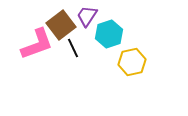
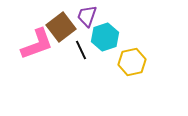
purple trapezoid: rotated 15 degrees counterclockwise
brown square: moved 2 px down
cyan hexagon: moved 4 px left, 3 px down
black line: moved 8 px right, 2 px down
